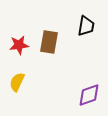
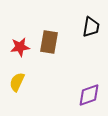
black trapezoid: moved 5 px right, 1 px down
red star: moved 1 px right, 2 px down
